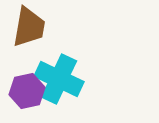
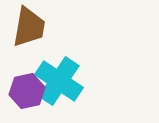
cyan cross: moved 2 px down; rotated 9 degrees clockwise
